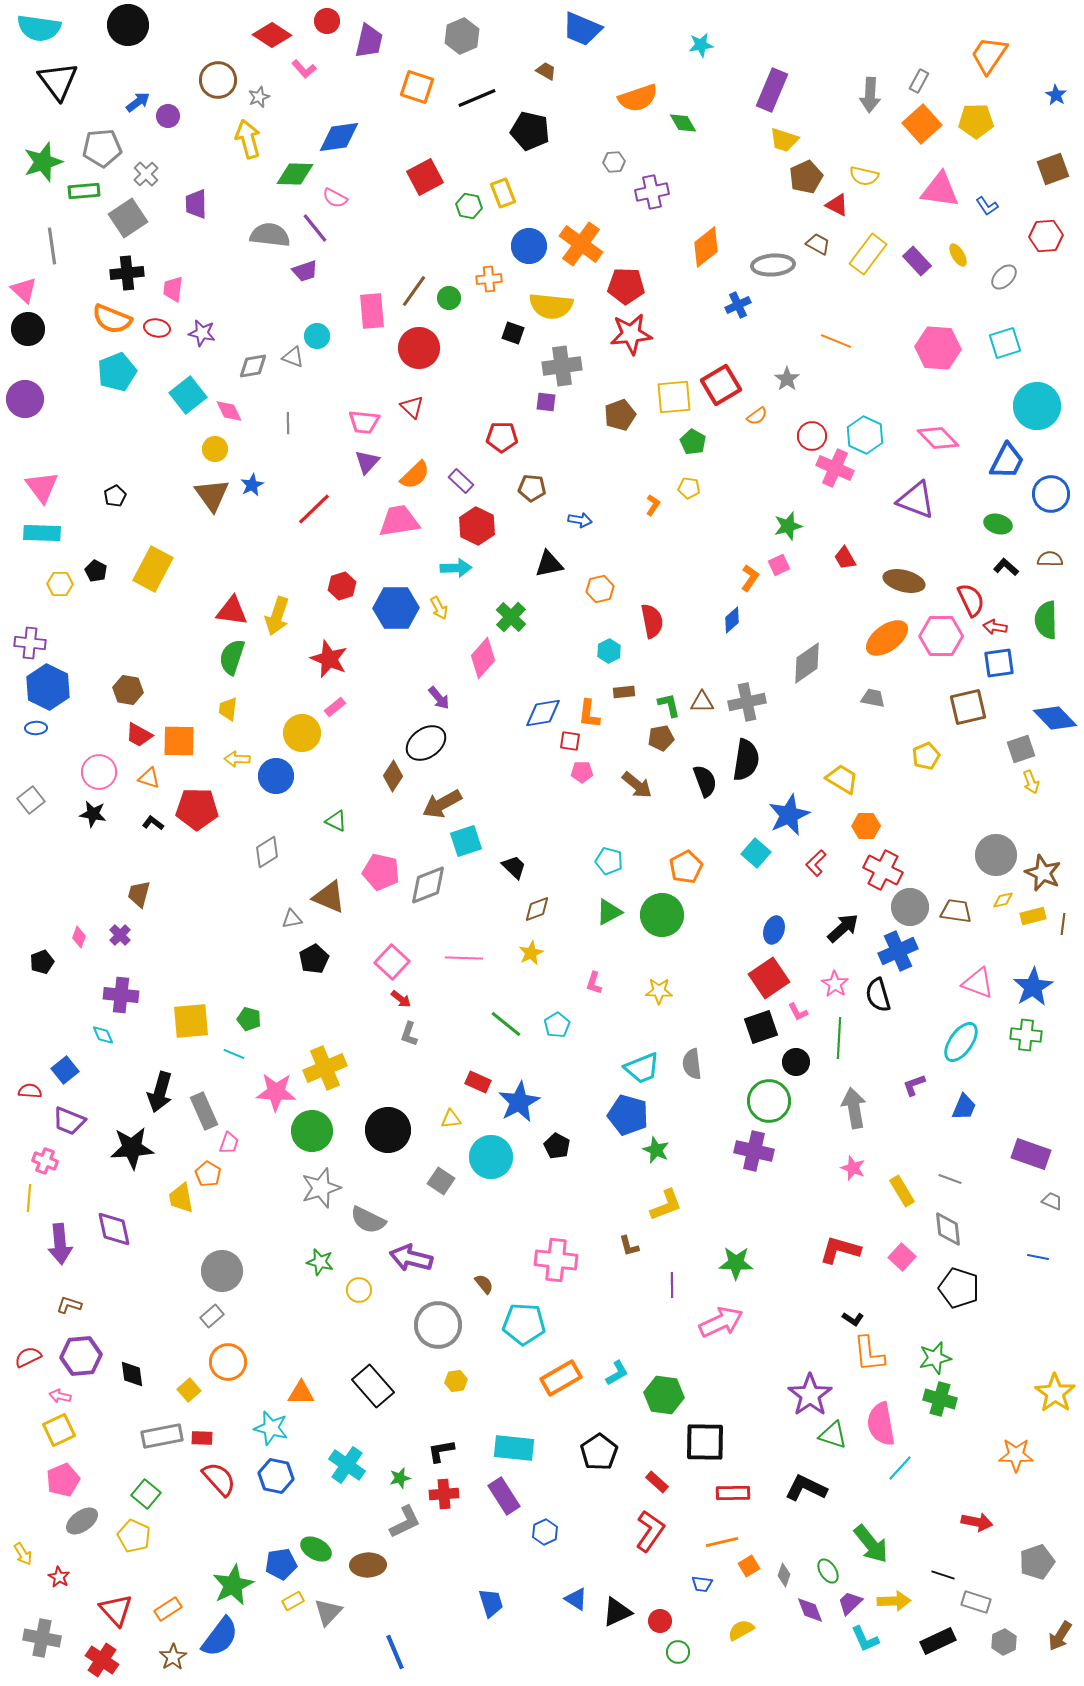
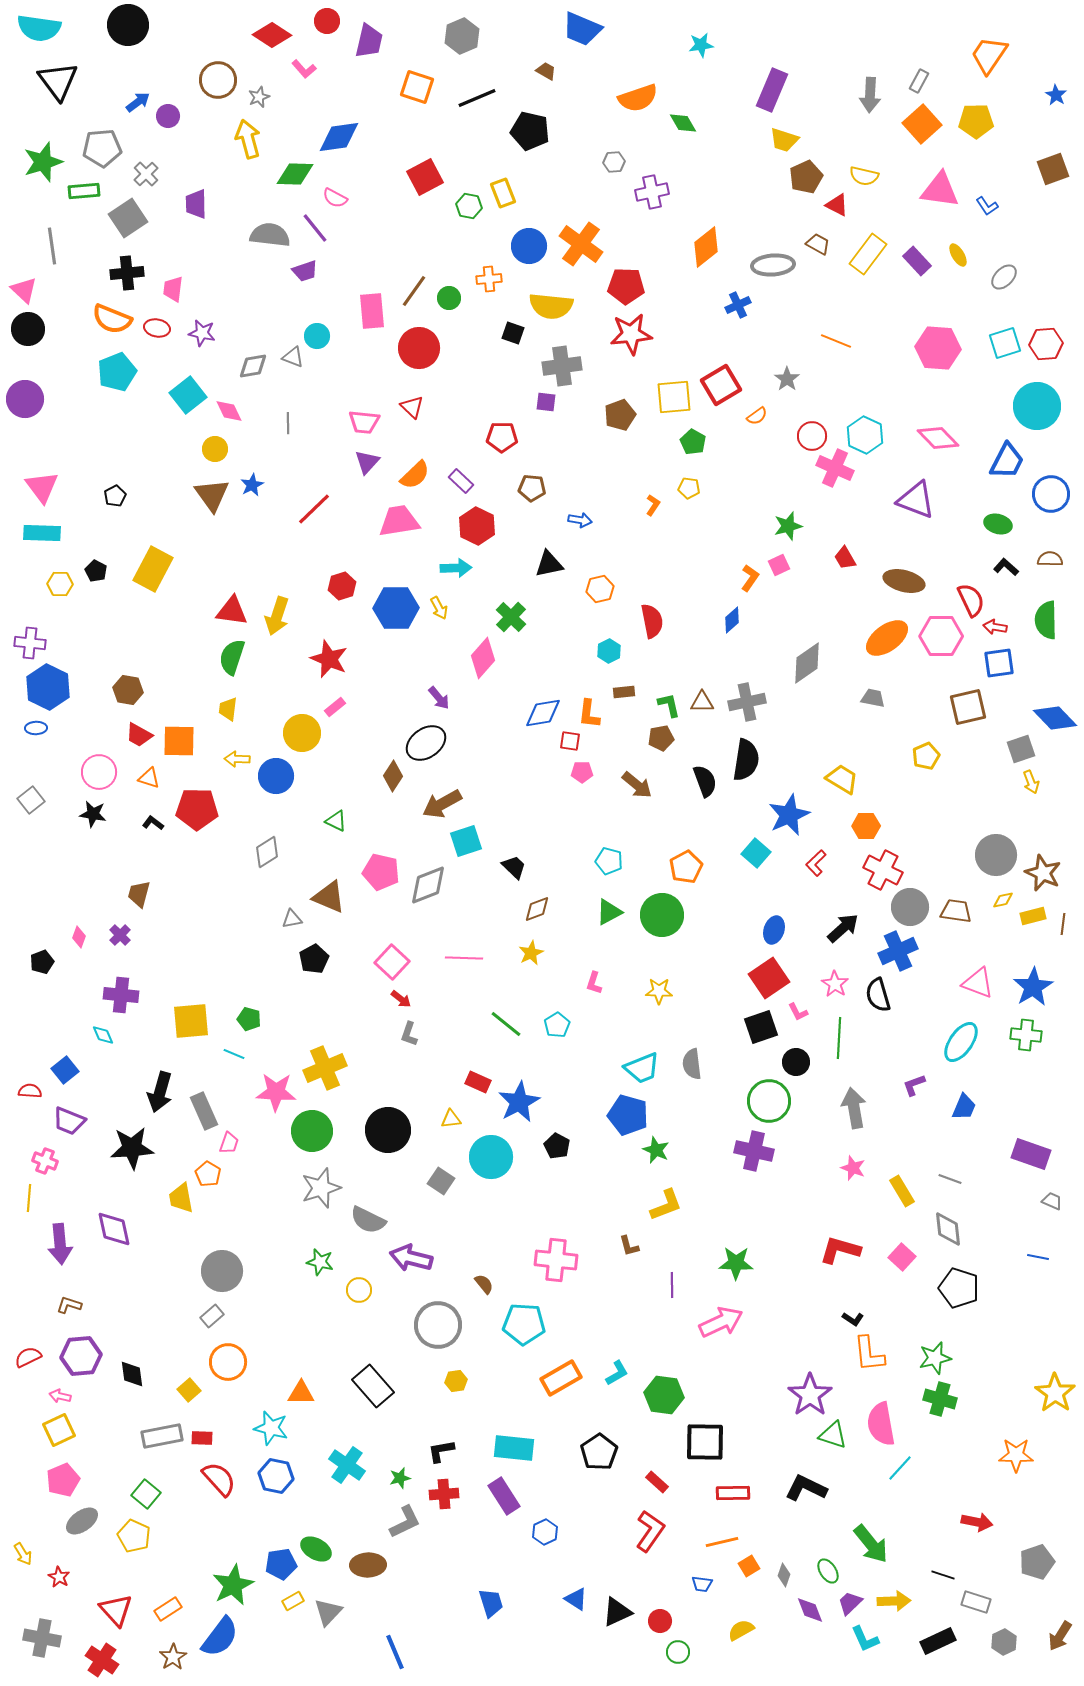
red hexagon at (1046, 236): moved 108 px down
